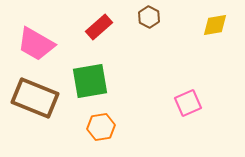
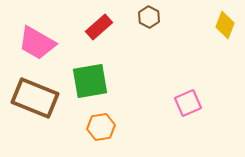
yellow diamond: moved 10 px right; rotated 60 degrees counterclockwise
pink trapezoid: moved 1 px right, 1 px up
